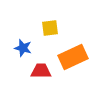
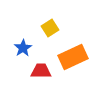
yellow square: rotated 24 degrees counterclockwise
blue star: rotated 24 degrees clockwise
